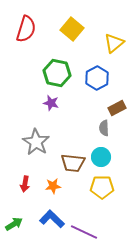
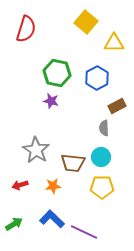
yellow square: moved 14 px right, 7 px up
yellow triangle: rotated 40 degrees clockwise
purple star: moved 2 px up
brown rectangle: moved 2 px up
gray star: moved 8 px down
red arrow: moved 5 px left, 1 px down; rotated 63 degrees clockwise
